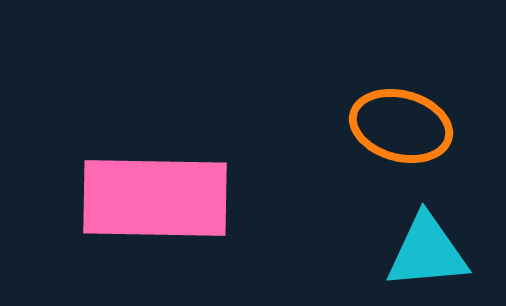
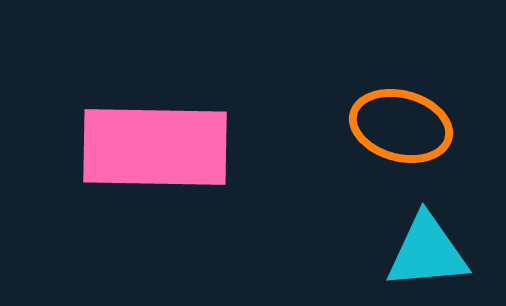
pink rectangle: moved 51 px up
